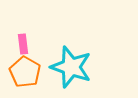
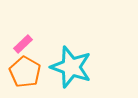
pink rectangle: rotated 54 degrees clockwise
